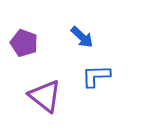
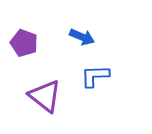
blue arrow: rotated 20 degrees counterclockwise
blue L-shape: moved 1 px left
